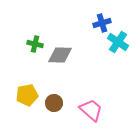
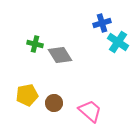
gray diamond: rotated 55 degrees clockwise
pink trapezoid: moved 1 px left, 1 px down
